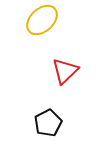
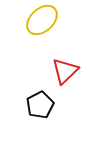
black pentagon: moved 8 px left, 18 px up
